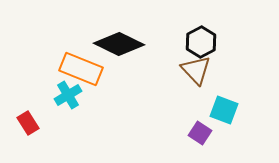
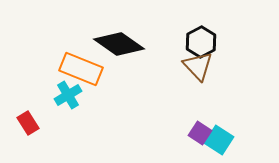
black diamond: rotated 9 degrees clockwise
brown triangle: moved 2 px right, 4 px up
cyan square: moved 5 px left, 30 px down; rotated 12 degrees clockwise
